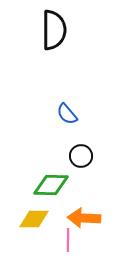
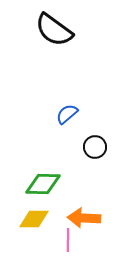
black semicircle: rotated 126 degrees clockwise
blue semicircle: rotated 90 degrees clockwise
black circle: moved 14 px right, 9 px up
green diamond: moved 8 px left, 1 px up
